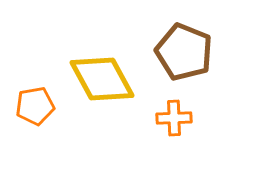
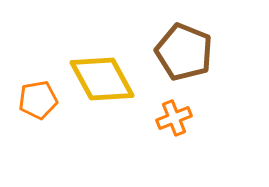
orange pentagon: moved 3 px right, 6 px up
orange cross: rotated 20 degrees counterclockwise
